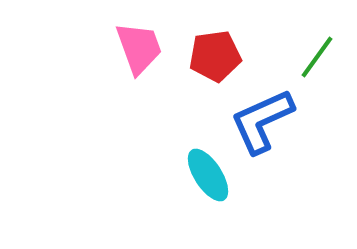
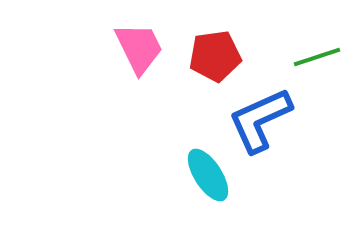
pink trapezoid: rotated 6 degrees counterclockwise
green line: rotated 36 degrees clockwise
blue L-shape: moved 2 px left, 1 px up
